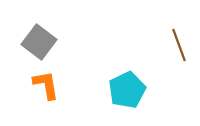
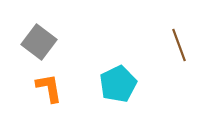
orange L-shape: moved 3 px right, 3 px down
cyan pentagon: moved 9 px left, 6 px up
